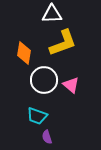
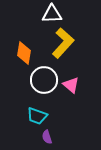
yellow L-shape: rotated 28 degrees counterclockwise
